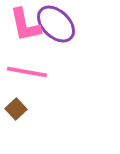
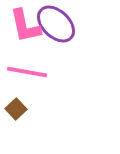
pink L-shape: moved 1 px down
